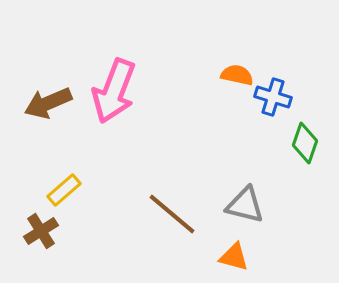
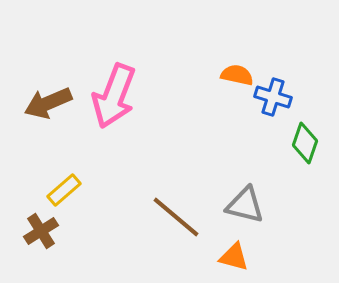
pink arrow: moved 5 px down
brown line: moved 4 px right, 3 px down
